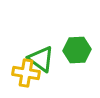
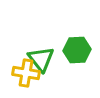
green triangle: rotated 16 degrees clockwise
